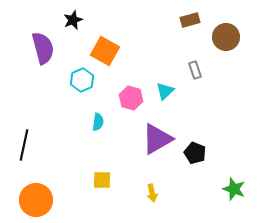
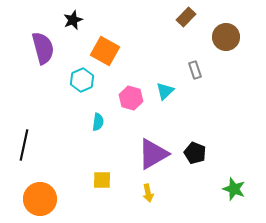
brown rectangle: moved 4 px left, 3 px up; rotated 30 degrees counterclockwise
purple triangle: moved 4 px left, 15 px down
yellow arrow: moved 4 px left
orange circle: moved 4 px right, 1 px up
